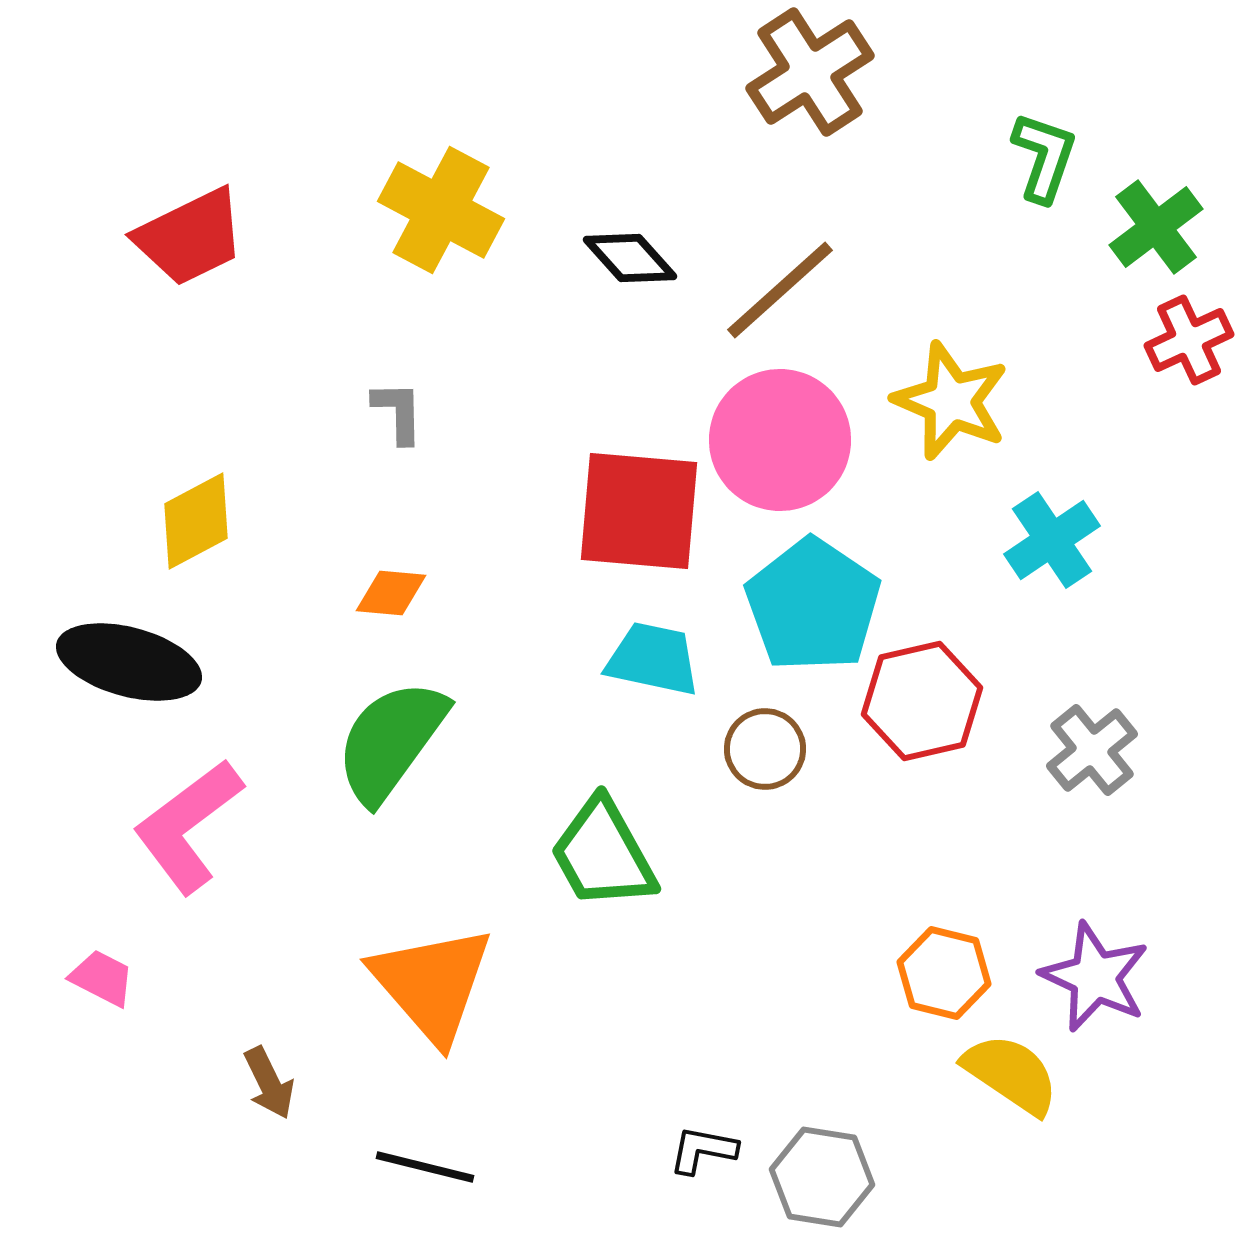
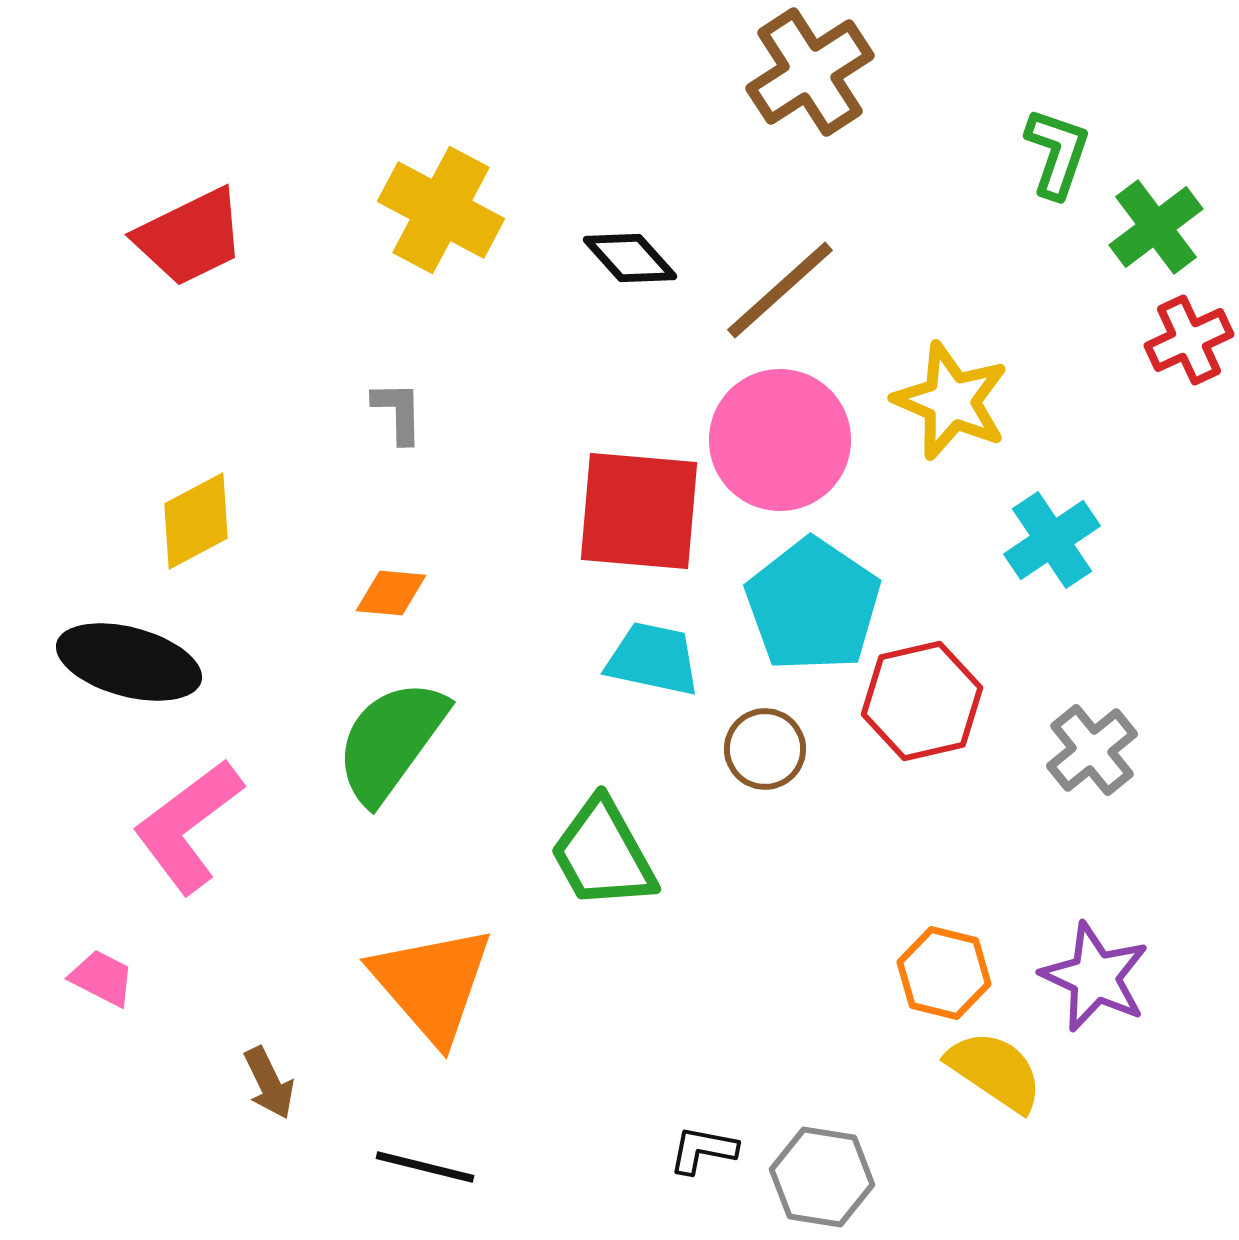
green L-shape: moved 13 px right, 4 px up
yellow semicircle: moved 16 px left, 3 px up
